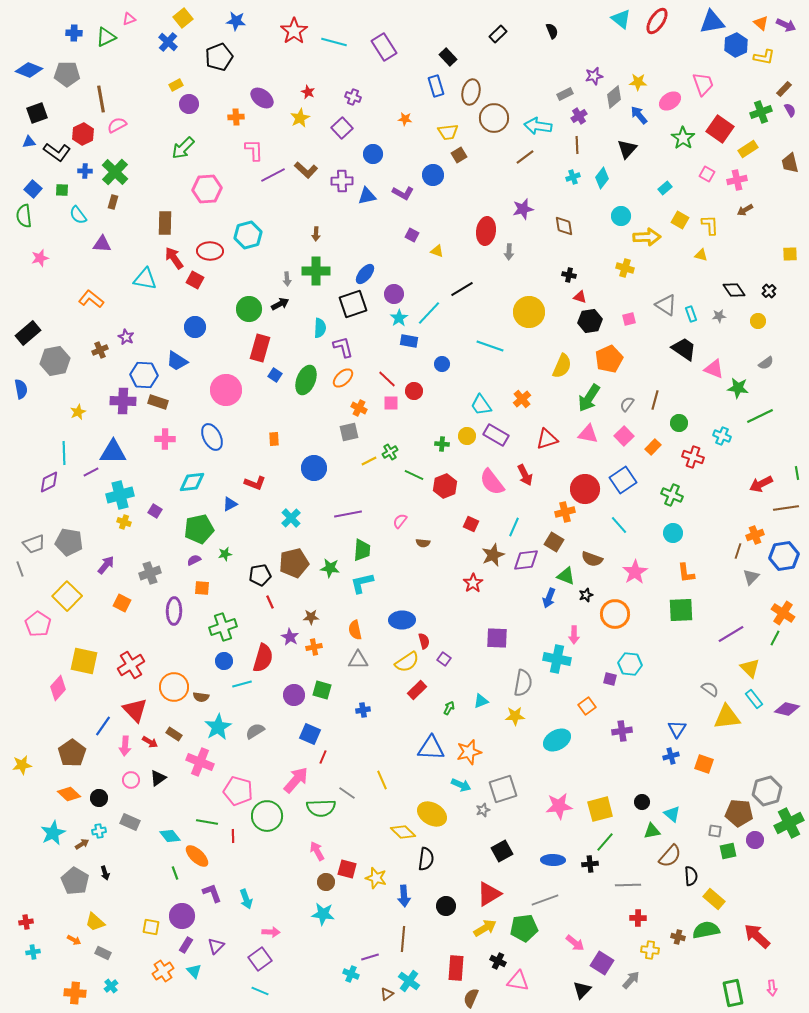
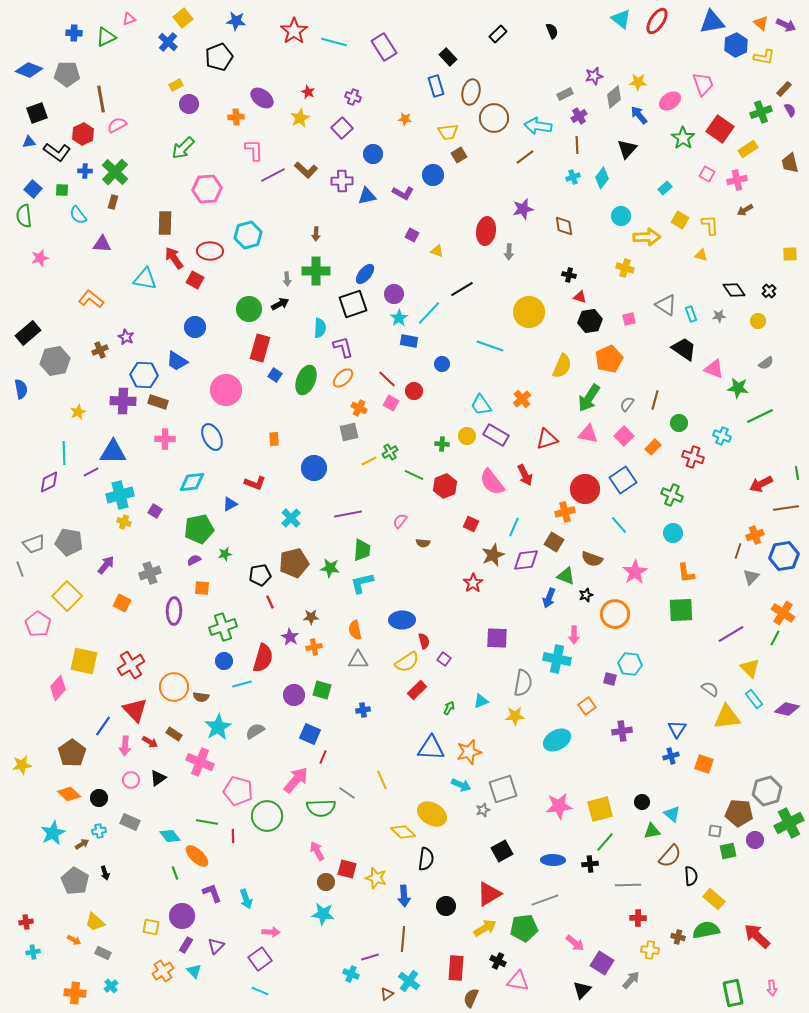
pink square at (391, 403): rotated 28 degrees clockwise
